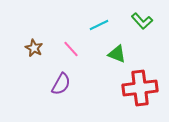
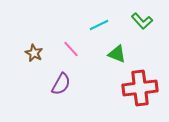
brown star: moved 5 px down
